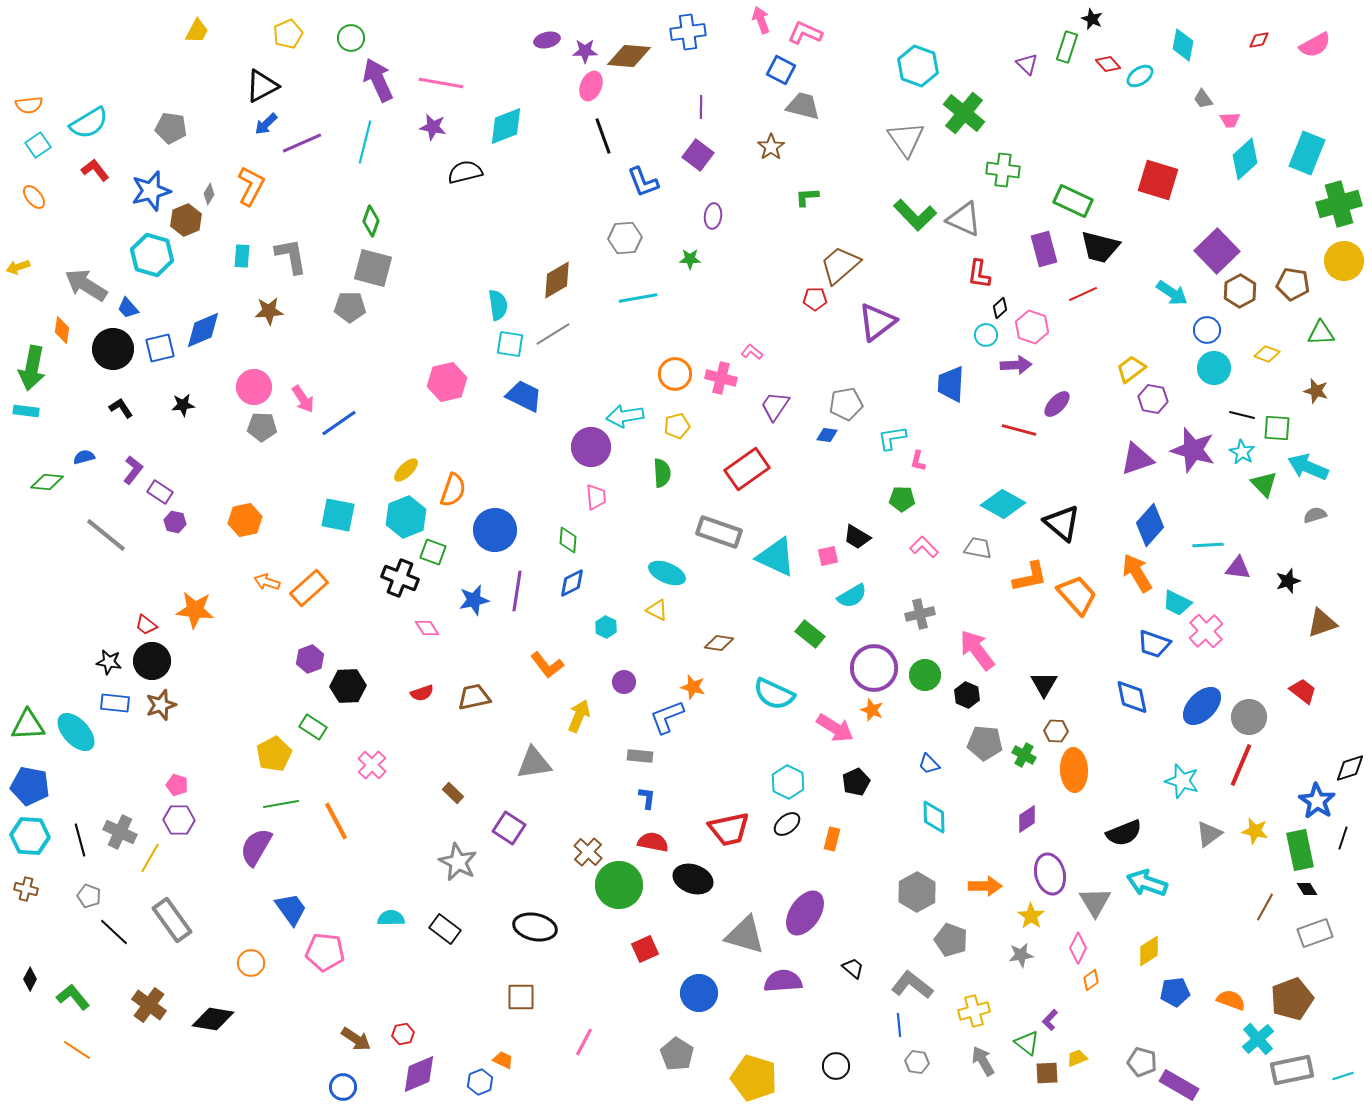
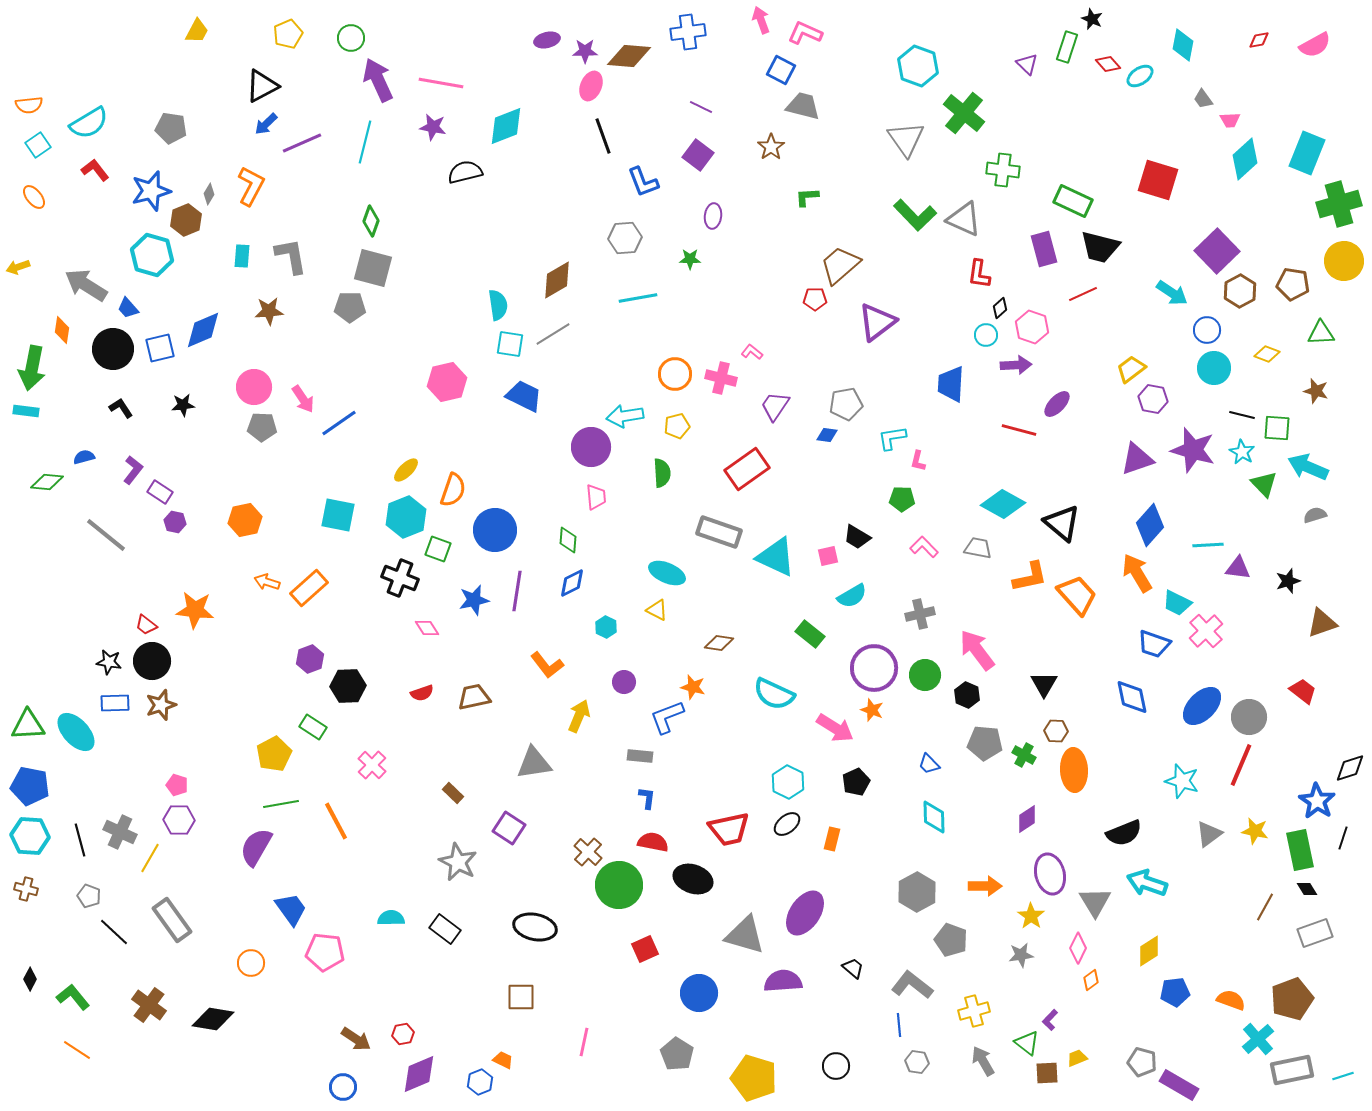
purple line at (701, 107): rotated 65 degrees counterclockwise
green square at (433, 552): moved 5 px right, 3 px up
blue rectangle at (115, 703): rotated 8 degrees counterclockwise
pink line at (584, 1042): rotated 16 degrees counterclockwise
